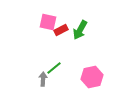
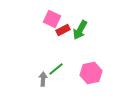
pink square: moved 4 px right, 3 px up; rotated 12 degrees clockwise
red rectangle: moved 2 px right
green line: moved 2 px right, 1 px down
pink hexagon: moved 1 px left, 4 px up
